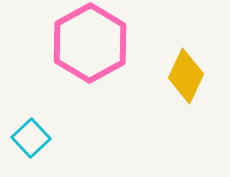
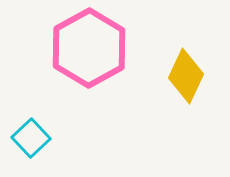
pink hexagon: moved 1 px left, 5 px down
